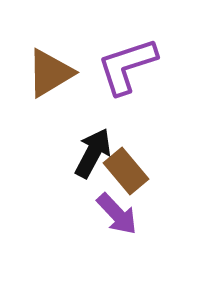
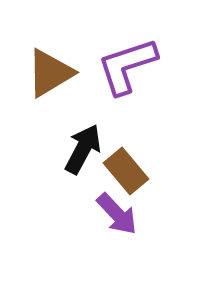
black arrow: moved 10 px left, 4 px up
